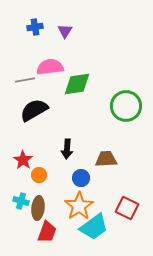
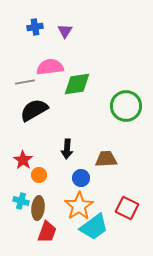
gray line: moved 2 px down
